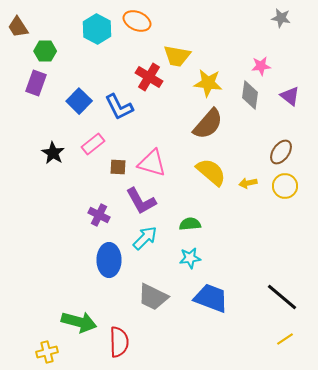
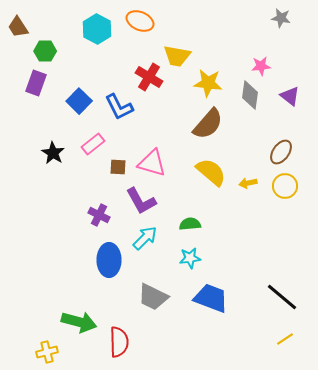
orange ellipse: moved 3 px right
